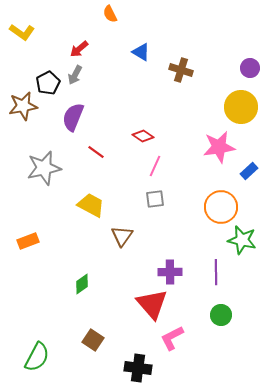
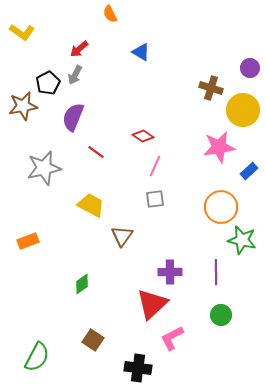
brown cross: moved 30 px right, 18 px down
yellow circle: moved 2 px right, 3 px down
red triangle: rotated 28 degrees clockwise
